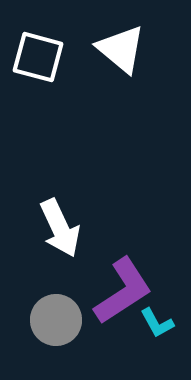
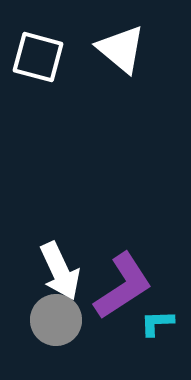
white arrow: moved 43 px down
purple L-shape: moved 5 px up
cyan L-shape: rotated 117 degrees clockwise
